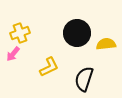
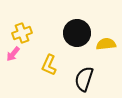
yellow cross: moved 2 px right
yellow L-shape: moved 2 px up; rotated 140 degrees clockwise
